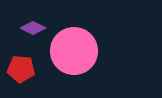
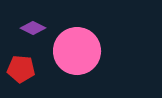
pink circle: moved 3 px right
